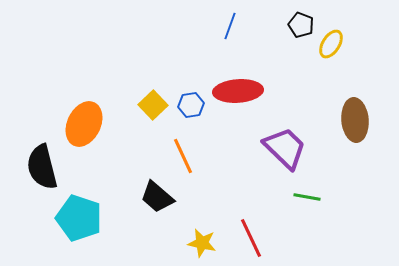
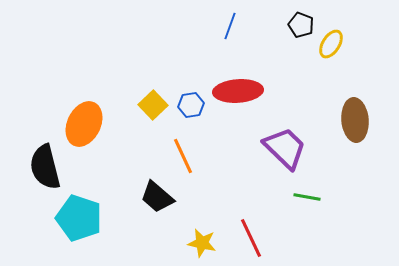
black semicircle: moved 3 px right
